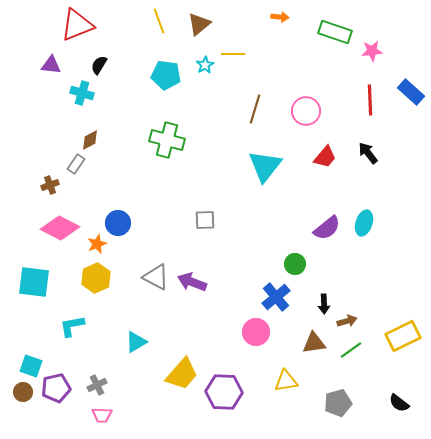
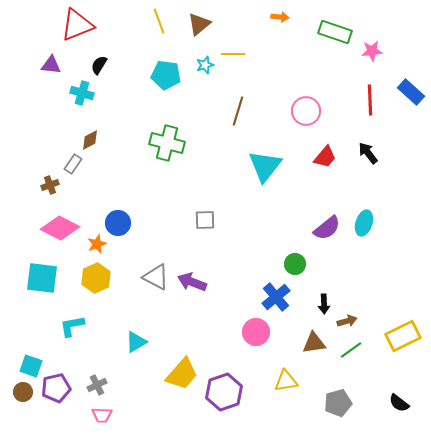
cyan star at (205, 65): rotated 12 degrees clockwise
brown line at (255, 109): moved 17 px left, 2 px down
green cross at (167, 140): moved 3 px down
gray rectangle at (76, 164): moved 3 px left
cyan square at (34, 282): moved 8 px right, 4 px up
purple hexagon at (224, 392): rotated 21 degrees counterclockwise
